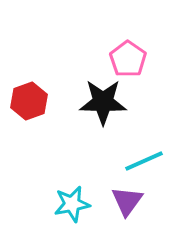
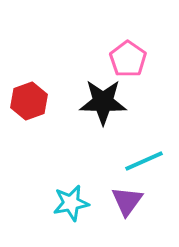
cyan star: moved 1 px left, 1 px up
